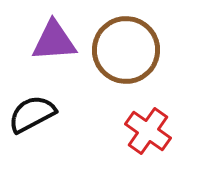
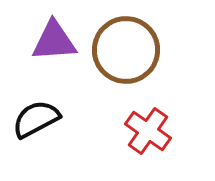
black semicircle: moved 4 px right, 5 px down
